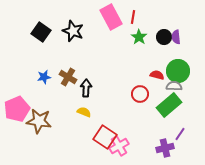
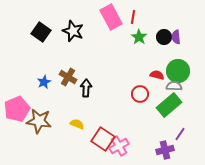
blue star: moved 5 px down; rotated 16 degrees counterclockwise
yellow semicircle: moved 7 px left, 12 px down
red square: moved 2 px left, 2 px down
purple cross: moved 2 px down
